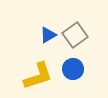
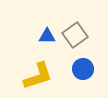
blue triangle: moved 1 px left, 1 px down; rotated 30 degrees clockwise
blue circle: moved 10 px right
